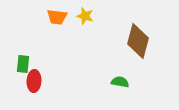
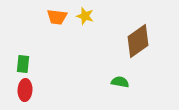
brown diamond: rotated 40 degrees clockwise
red ellipse: moved 9 px left, 9 px down
